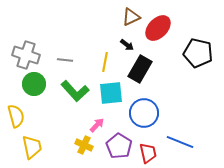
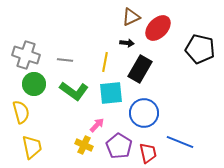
black arrow: moved 2 px up; rotated 32 degrees counterclockwise
black pentagon: moved 2 px right, 4 px up
green L-shape: moved 1 px left; rotated 12 degrees counterclockwise
yellow semicircle: moved 5 px right, 4 px up
